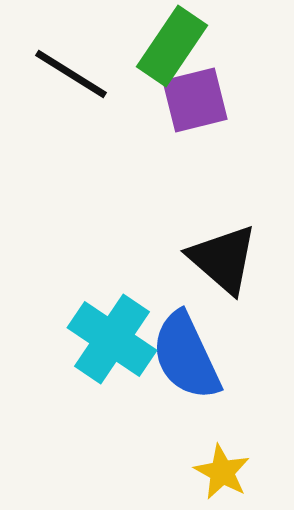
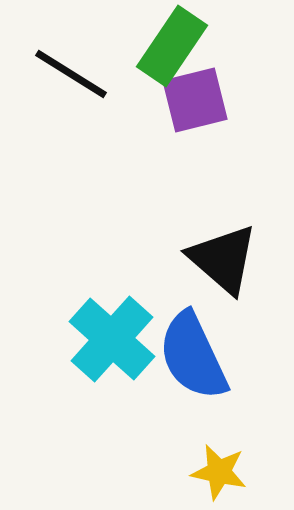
cyan cross: rotated 8 degrees clockwise
blue semicircle: moved 7 px right
yellow star: moved 3 px left; rotated 16 degrees counterclockwise
